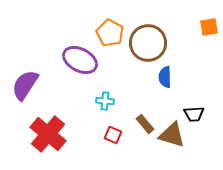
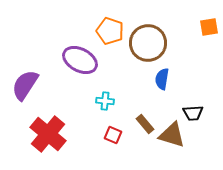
orange pentagon: moved 2 px up; rotated 8 degrees counterclockwise
blue semicircle: moved 3 px left, 2 px down; rotated 10 degrees clockwise
black trapezoid: moved 1 px left, 1 px up
